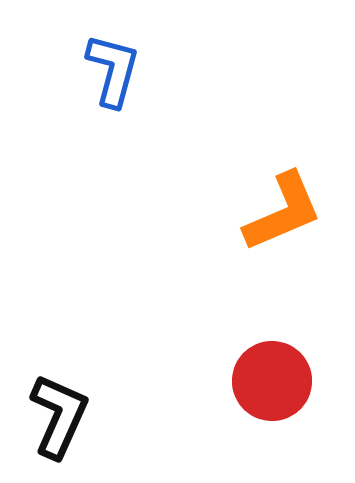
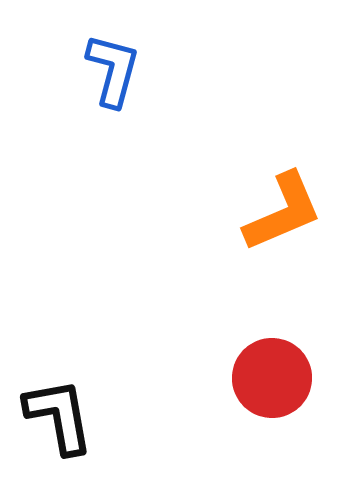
red circle: moved 3 px up
black L-shape: rotated 34 degrees counterclockwise
